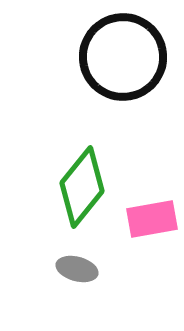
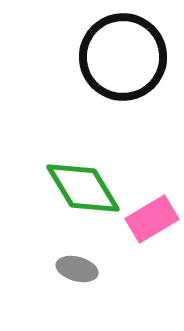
green diamond: moved 1 px right, 1 px down; rotated 70 degrees counterclockwise
pink rectangle: rotated 21 degrees counterclockwise
